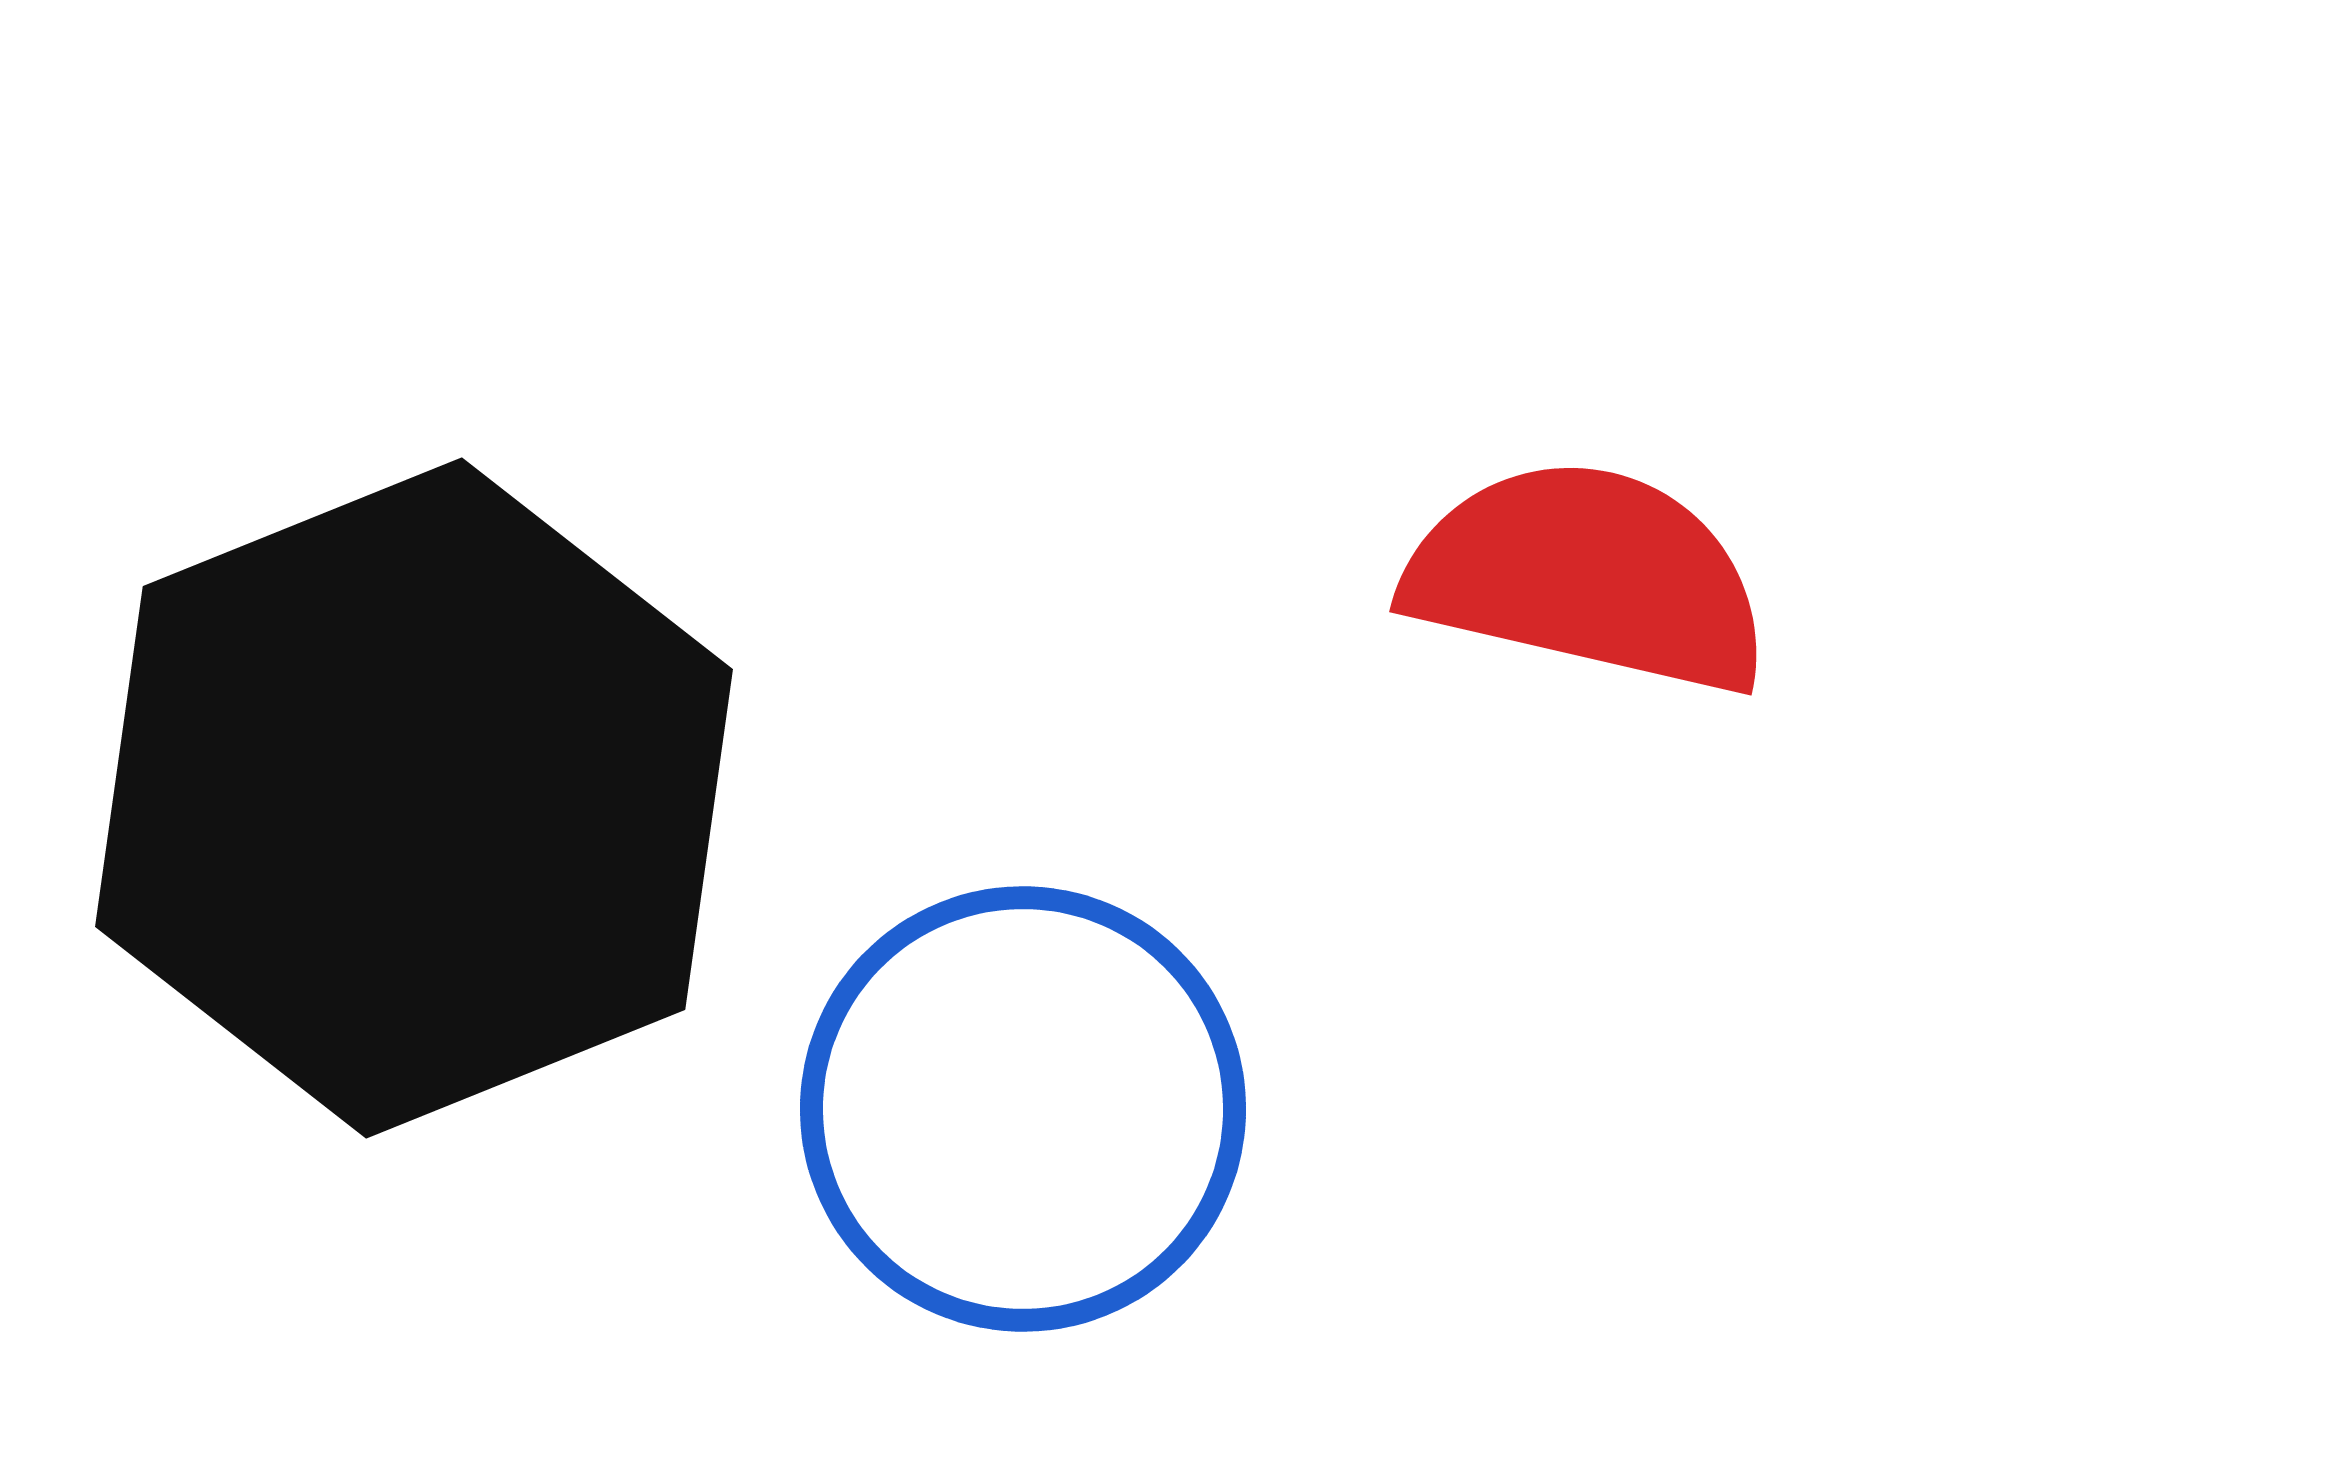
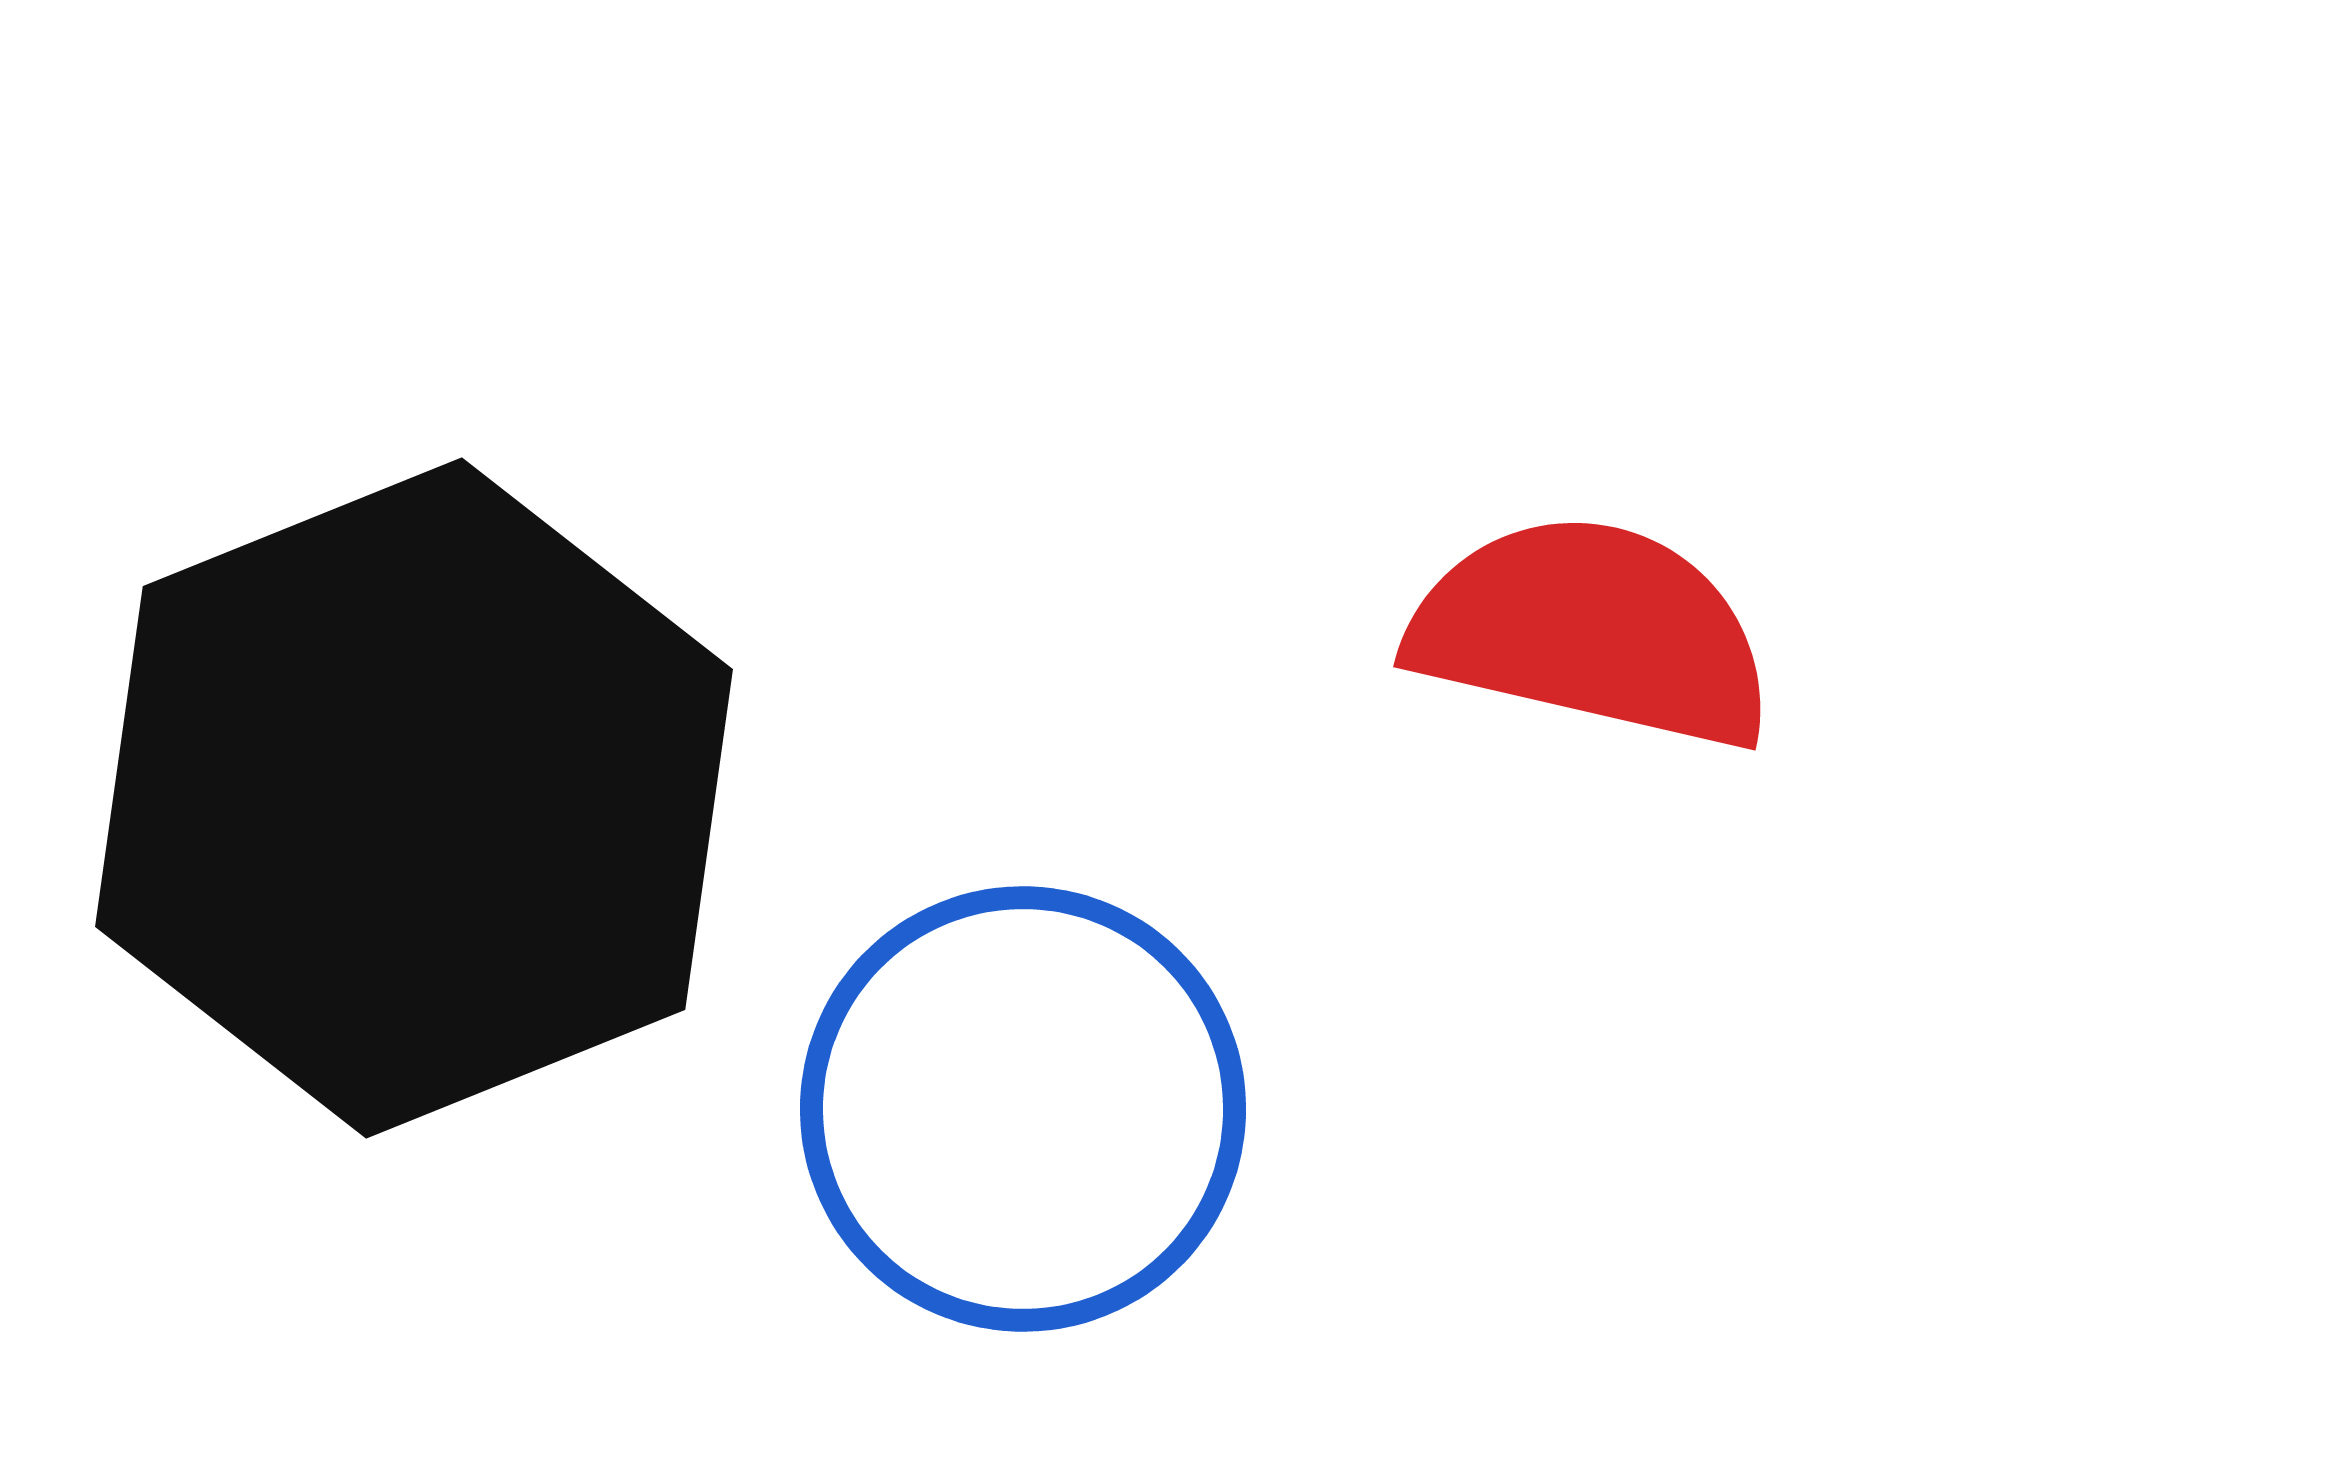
red semicircle: moved 4 px right, 55 px down
